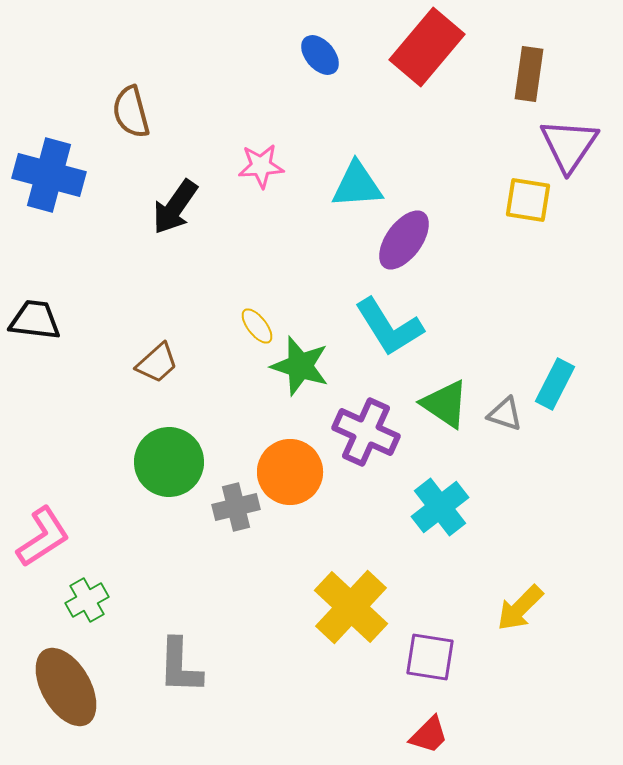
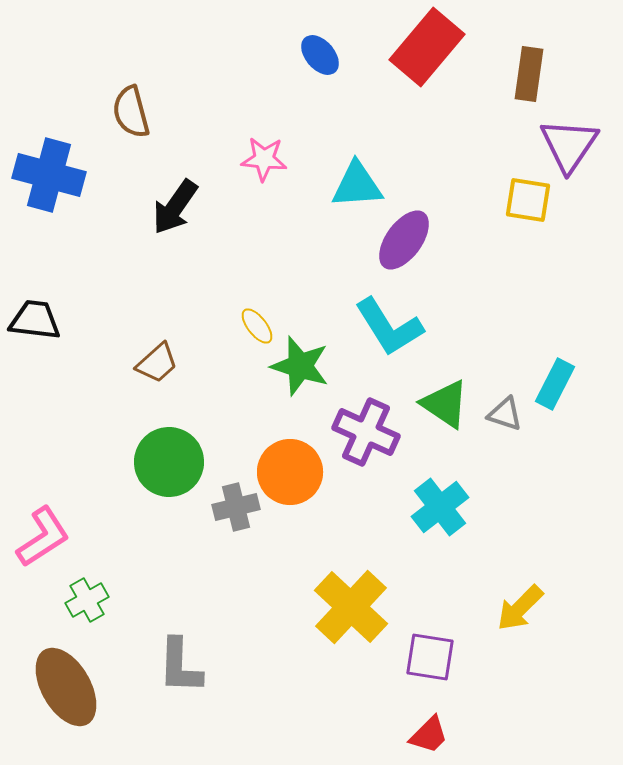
pink star: moved 3 px right, 7 px up; rotated 9 degrees clockwise
